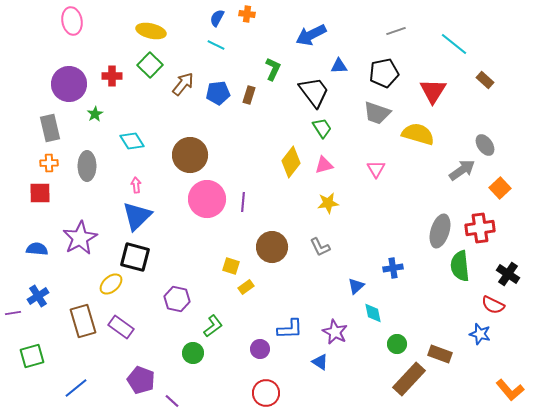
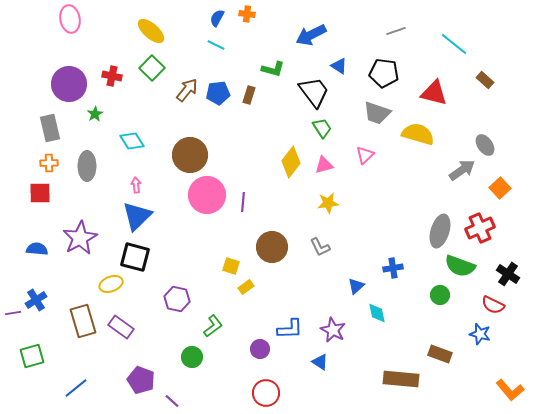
pink ellipse at (72, 21): moved 2 px left, 2 px up
yellow ellipse at (151, 31): rotated 28 degrees clockwise
green square at (150, 65): moved 2 px right, 3 px down
blue triangle at (339, 66): rotated 36 degrees clockwise
green L-shape at (273, 69): rotated 80 degrees clockwise
black pentagon at (384, 73): rotated 20 degrees clockwise
red cross at (112, 76): rotated 12 degrees clockwise
brown arrow at (183, 84): moved 4 px right, 6 px down
red triangle at (433, 91): moved 1 px right, 2 px down; rotated 48 degrees counterclockwise
pink triangle at (376, 169): moved 11 px left, 14 px up; rotated 18 degrees clockwise
pink circle at (207, 199): moved 4 px up
red cross at (480, 228): rotated 16 degrees counterclockwise
green semicircle at (460, 266): rotated 64 degrees counterclockwise
yellow ellipse at (111, 284): rotated 20 degrees clockwise
blue cross at (38, 296): moved 2 px left, 4 px down
cyan diamond at (373, 313): moved 4 px right
purple star at (335, 332): moved 2 px left, 2 px up
green circle at (397, 344): moved 43 px right, 49 px up
green circle at (193, 353): moved 1 px left, 4 px down
brown rectangle at (409, 379): moved 8 px left; rotated 52 degrees clockwise
